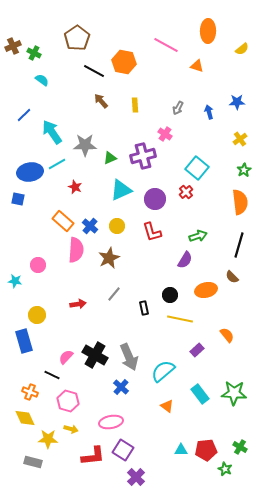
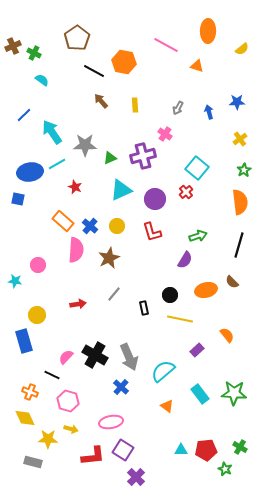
brown semicircle at (232, 277): moved 5 px down
